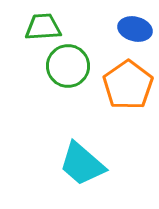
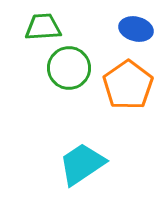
blue ellipse: moved 1 px right
green circle: moved 1 px right, 2 px down
cyan trapezoid: rotated 105 degrees clockwise
